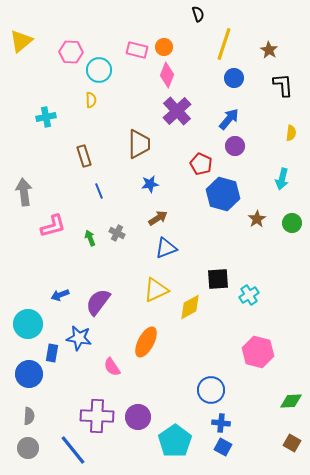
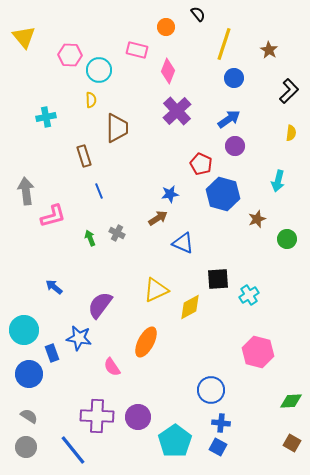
black semicircle at (198, 14): rotated 21 degrees counterclockwise
yellow triangle at (21, 41): moved 3 px right, 4 px up; rotated 30 degrees counterclockwise
orange circle at (164, 47): moved 2 px right, 20 px up
pink hexagon at (71, 52): moved 1 px left, 3 px down
pink diamond at (167, 75): moved 1 px right, 4 px up
black L-shape at (283, 85): moved 6 px right, 6 px down; rotated 50 degrees clockwise
blue arrow at (229, 119): rotated 15 degrees clockwise
brown trapezoid at (139, 144): moved 22 px left, 16 px up
cyan arrow at (282, 179): moved 4 px left, 2 px down
blue star at (150, 184): moved 20 px right, 10 px down
gray arrow at (24, 192): moved 2 px right, 1 px up
brown star at (257, 219): rotated 12 degrees clockwise
green circle at (292, 223): moved 5 px left, 16 px down
pink L-shape at (53, 226): moved 10 px up
blue triangle at (166, 248): moved 17 px right, 5 px up; rotated 45 degrees clockwise
blue arrow at (60, 295): moved 6 px left, 8 px up; rotated 60 degrees clockwise
purple semicircle at (98, 302): moved 2 px right, 3 px down
cyan circle at (28, 324): moved 4 px left, 6 px down
blue rectangle at (52, 353): rotated 30 degrees counterclockwise
gray semicircle at (29, 416): rotated 60 degrees counterclockwise
blue square at (223, 447): moved 5 px left
gray circle at (28, 448): moved 2 px left, 1 px up
